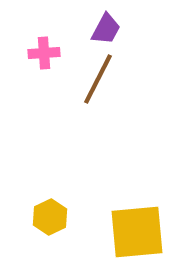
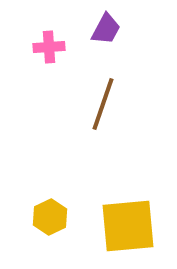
pink cross: moved 5 px right, 6 px up
brown line: moved 5 px right, 25 px down; rotated 8 degrees counterclockwise
yellow square: moved 9 px left, 6 px up
